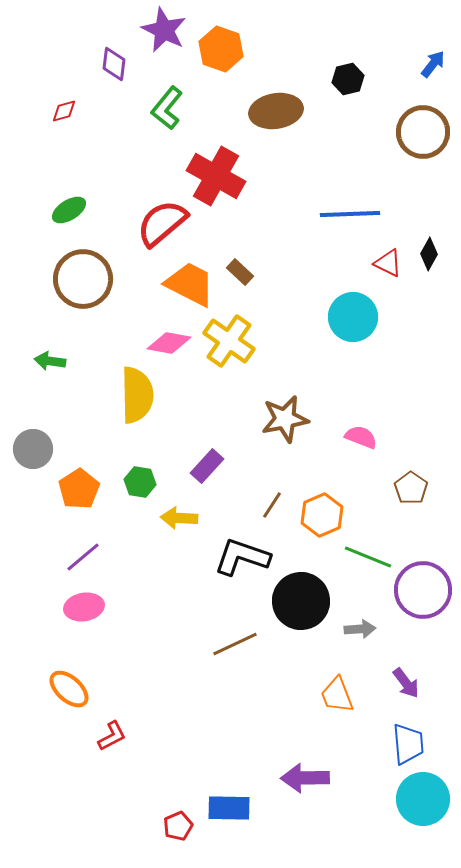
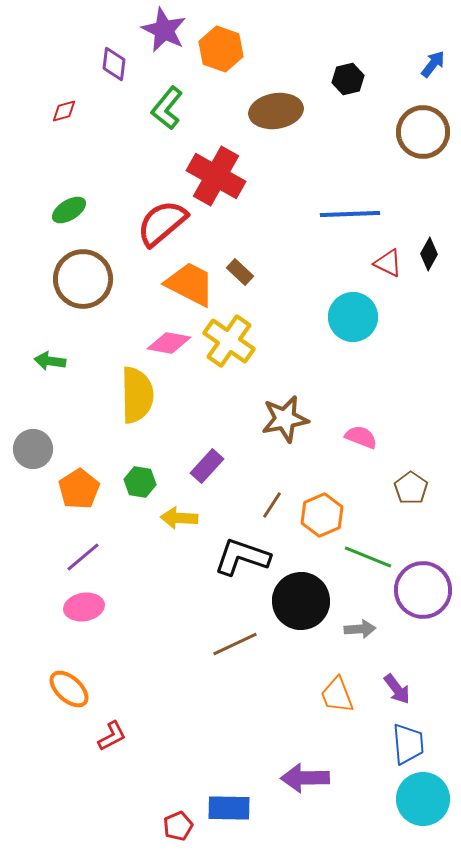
purple arrow at (406, 683): moved 9 px left, 6 px down
